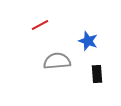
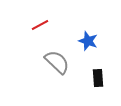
gray semicircle: moved 1 px down; rotated 48 degrees clockwise
black rectangle: moved 1 px right, 4 px down
